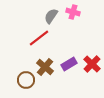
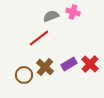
gray semicircle: rotated 35 degrees clockwise
red cross: moved 2 px left
brown circle: moved 2 px left, 5 px up
